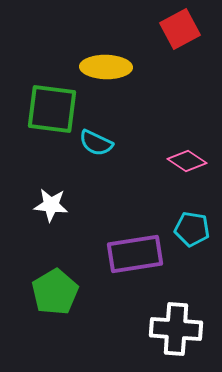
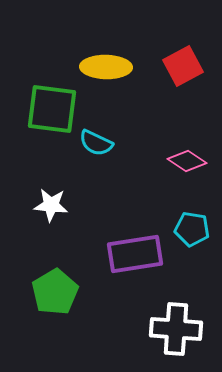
red square: moved 3 px right, 37 px down
